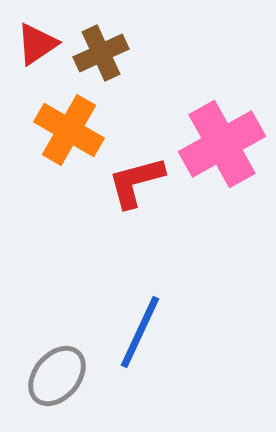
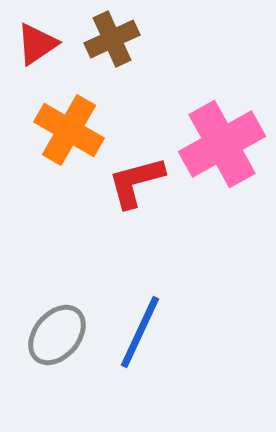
brown cross: moved 11 px right, 14 px up
gray ellipse: moved 41 px up
